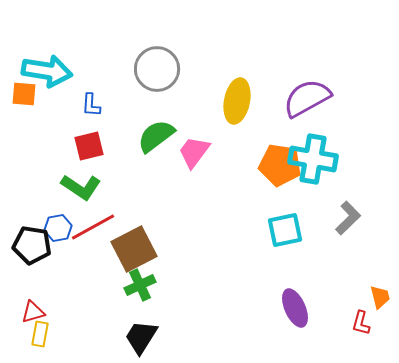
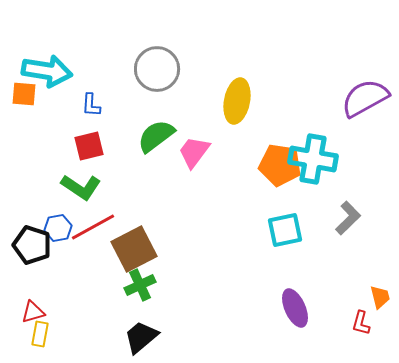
purple semicircle: moved 58 px right
black pentagon: rotated 9 degrees clockwise
black trapezoid: rotated 18 degrees clockwise
